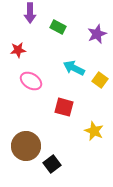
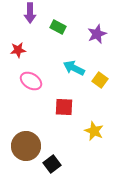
red square: rotated 12 degrees counterclockwise
